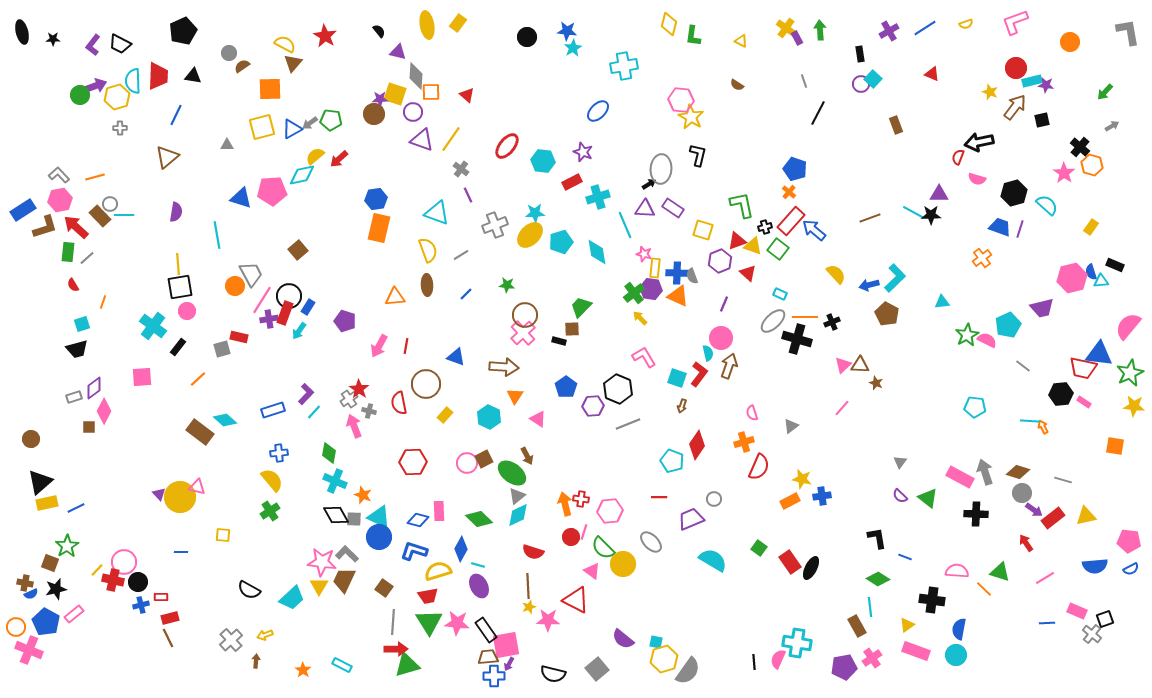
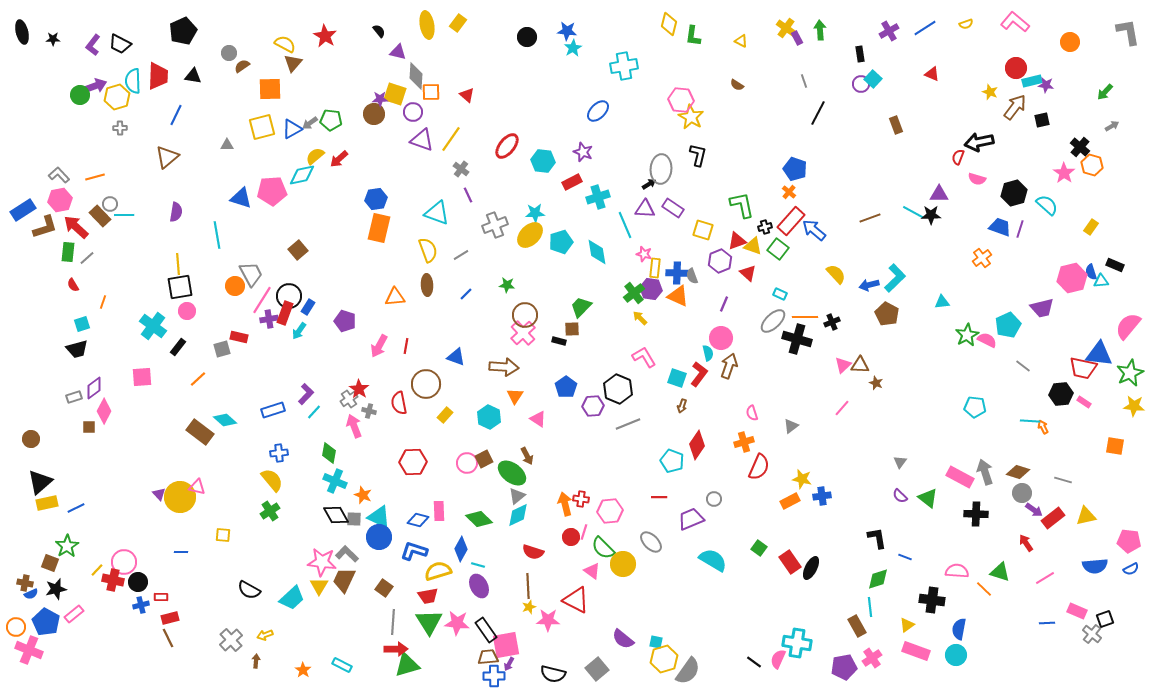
pink L-shape at (1015, 22): rotated 60 degrees clockwise
green diamond at (878, 579): rotated 50 degrees counterclockwise
black line at (754, 662): rotated 49 degrees counterclockwise
